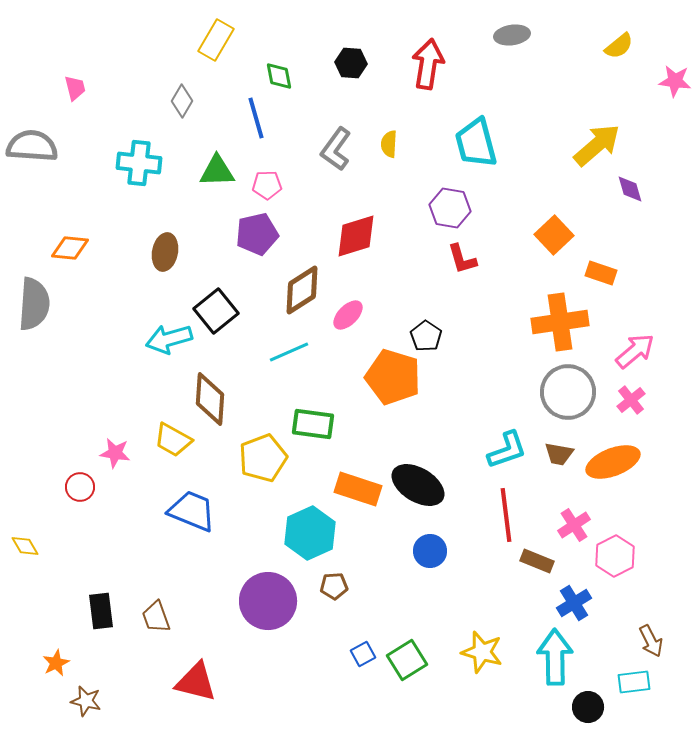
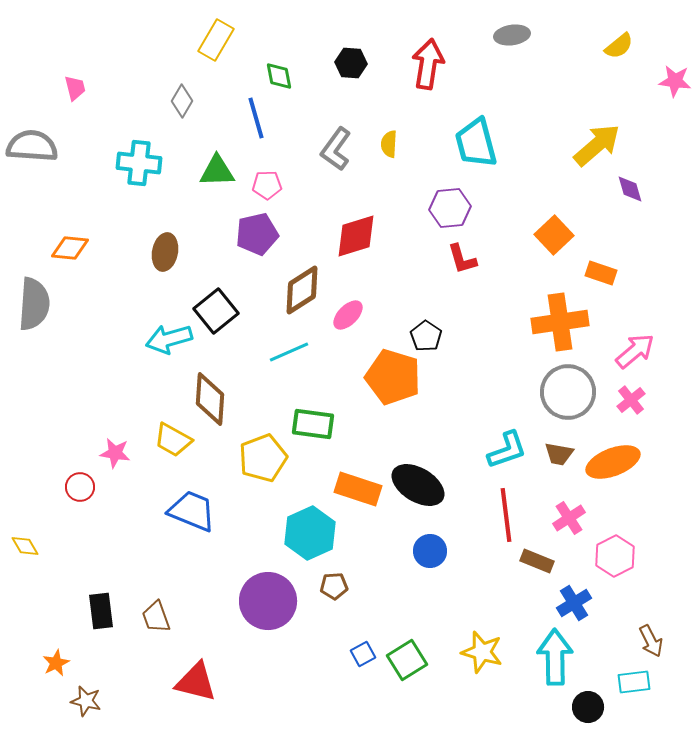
purple hexagon at (450, 208): rotated 15 degrees counterclockwise
pink cross at (574, 525): moved 5 px left, 7 px up
